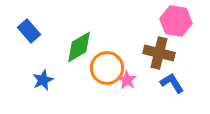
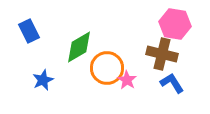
pink hexagon: moved 1 px left, 3 px down
blue rectangle: rotated 15 degrees clockwise
brown cross: moved 3 px right, 1 px down
